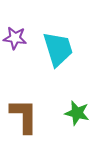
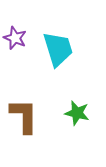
purple star: rotated 15 degrees clockwise
